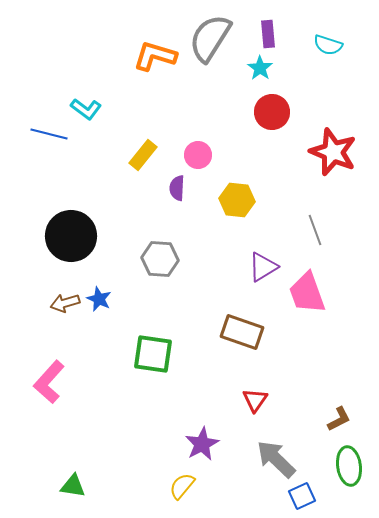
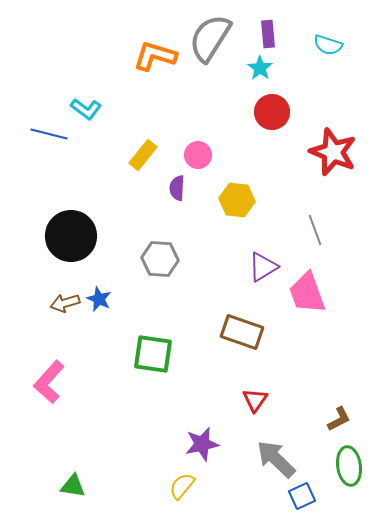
purple star: rotated 16 degrees clockwise
